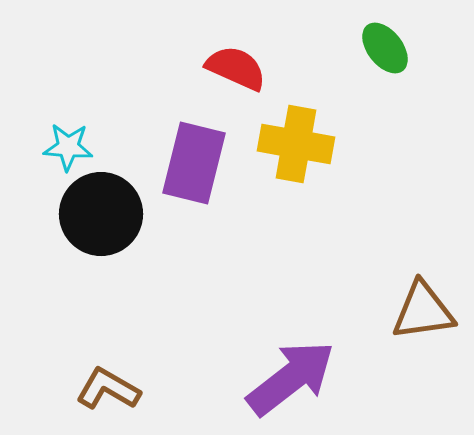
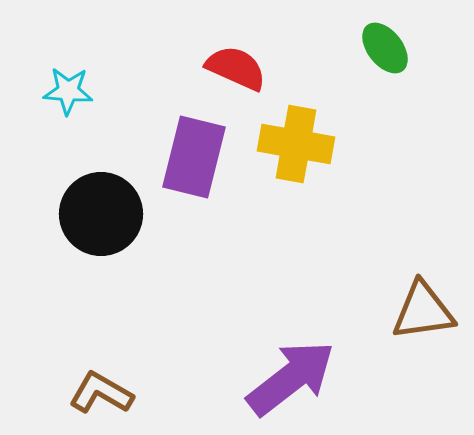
cyan star: moved 56 px up
purple rectangle: moved 6 px up
brown L-shape: moved 7 px left, 4 px down
